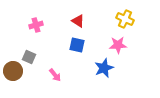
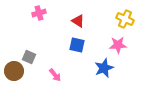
pink cross: moved 3 px right, 12 px up
brown circle: moved 1 px right
